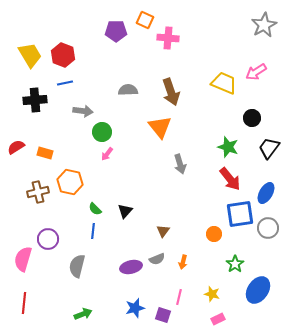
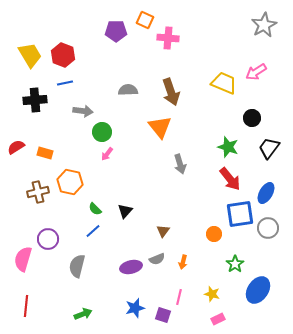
blue line at (93, 231): rotated 42 degrees clockwise
red line at (24, 303): moved 2 px right, 3 px down
